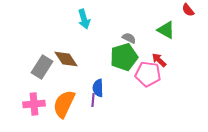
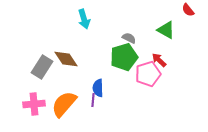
pink pentagon: rotated 25 degrees counterclockwise
orange semicircle: rotated 16 degrees clockwise
